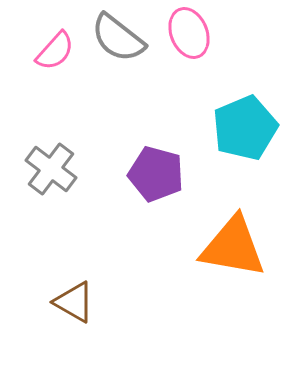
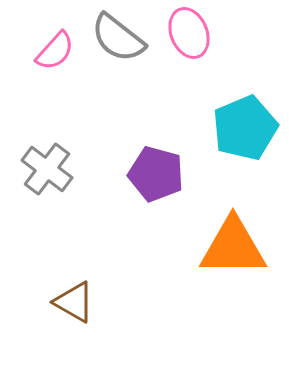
gray cross: moved 4 px left
orange triangle: rotated 10 degrees counterclockwise
